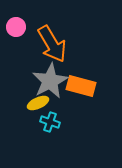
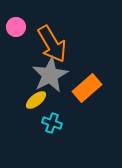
gray star: moved 6 px up
orange rectangle: moved 6 px right, 2 px down; rotated 56 degrees counterclockwise
yellow ellipse: moved 2 px left, 3 px up; rotated 15 degrees counterclockwise
cyan cross: moved 2 px right, 1 px down
